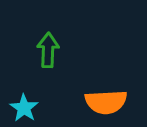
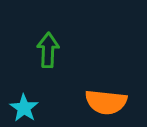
orange semicircle: rotated 9 degrees clockwise
